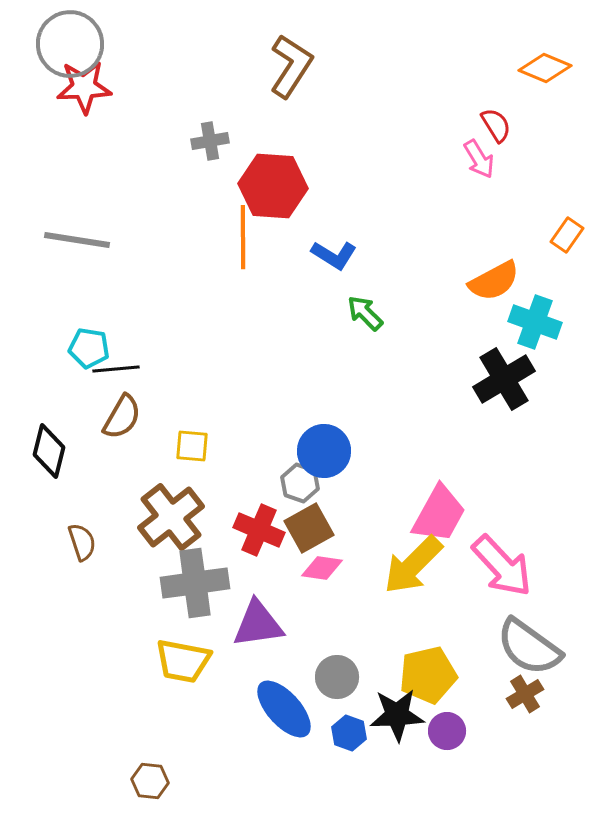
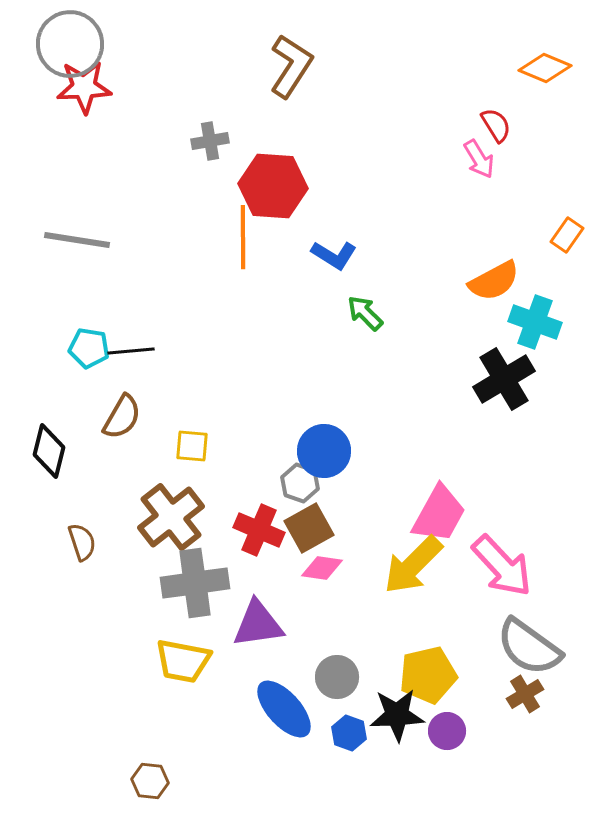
black line at (116, 369): moved 15 px right, 18 px up
